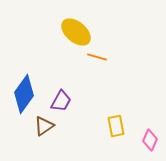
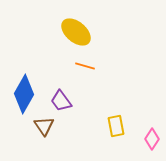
orange line: moved 12 px left, 9 px down
blue diamond: rotated 6 degrees counterclockwise
purple trapezoid: rotated 115 degrees clockwise
brown triangle: rotated 30 degrees counterclockwise
pink diamond: moved 2 px right, 1 px up; rotated 10 degrees clockwise
